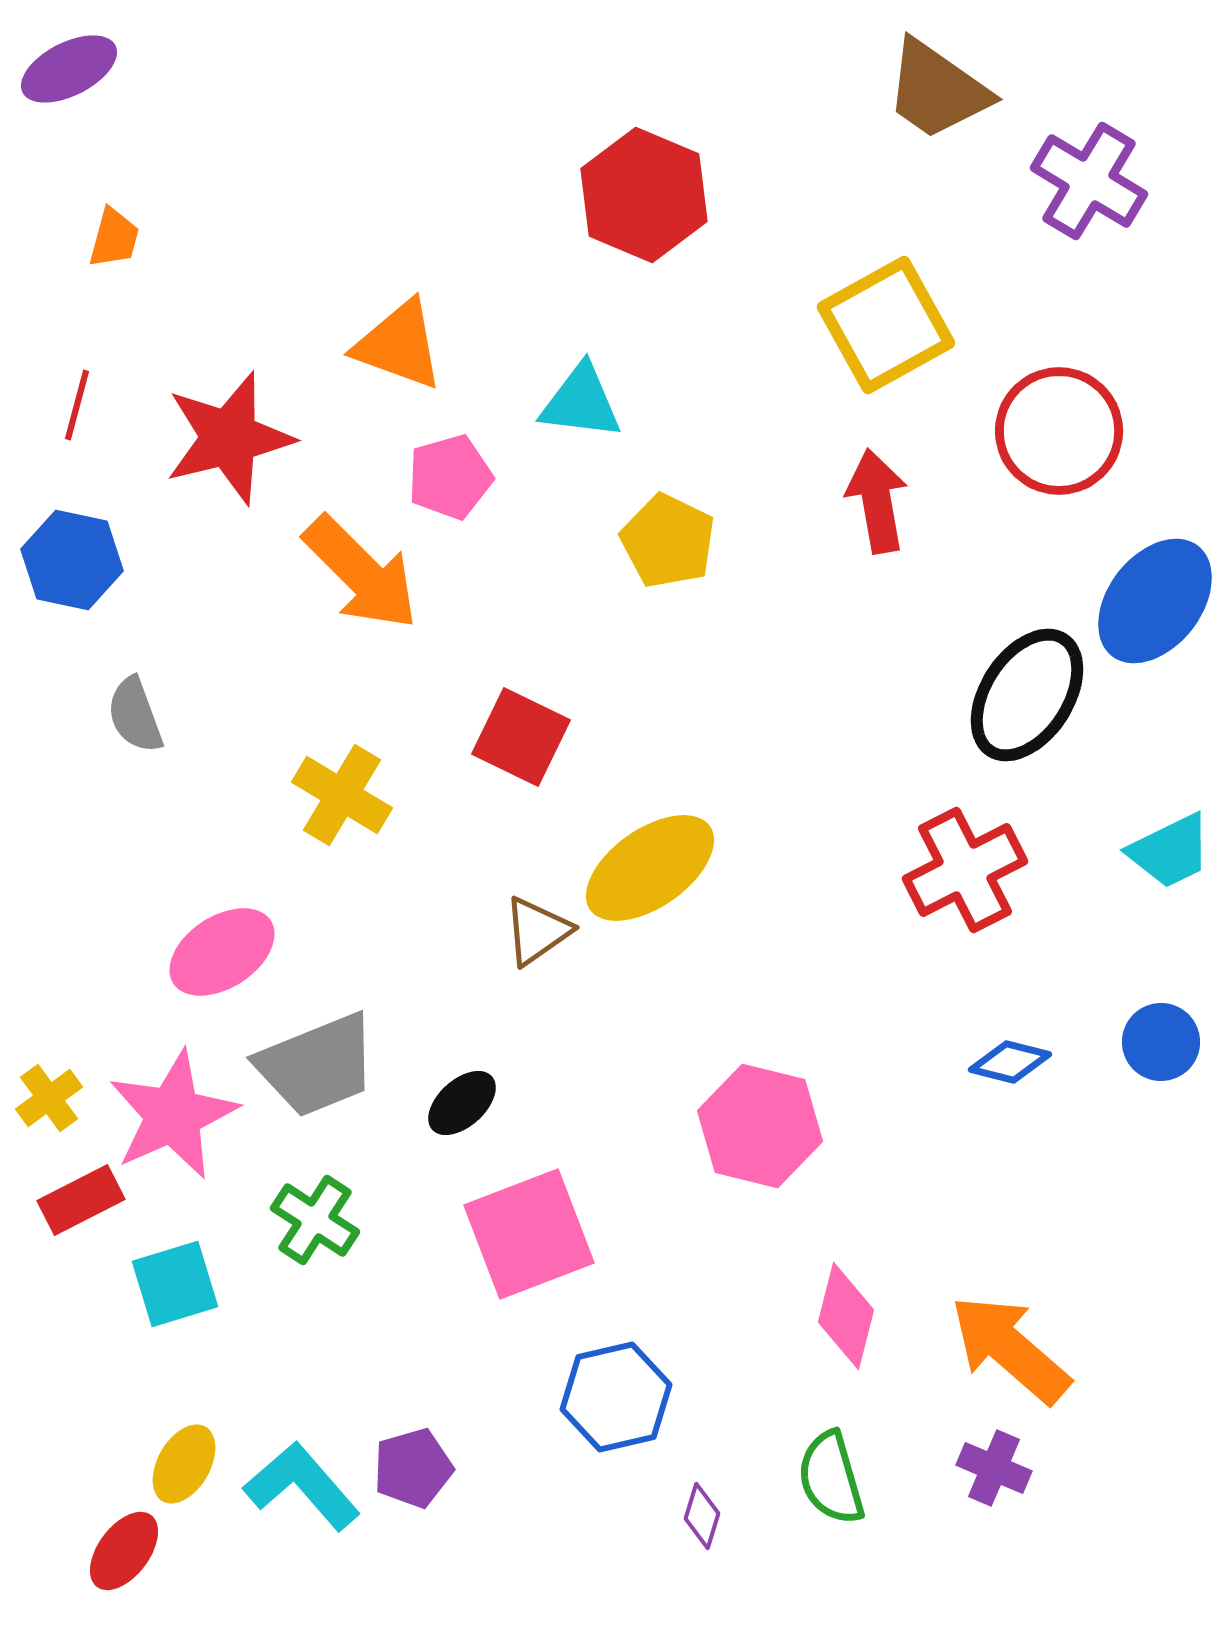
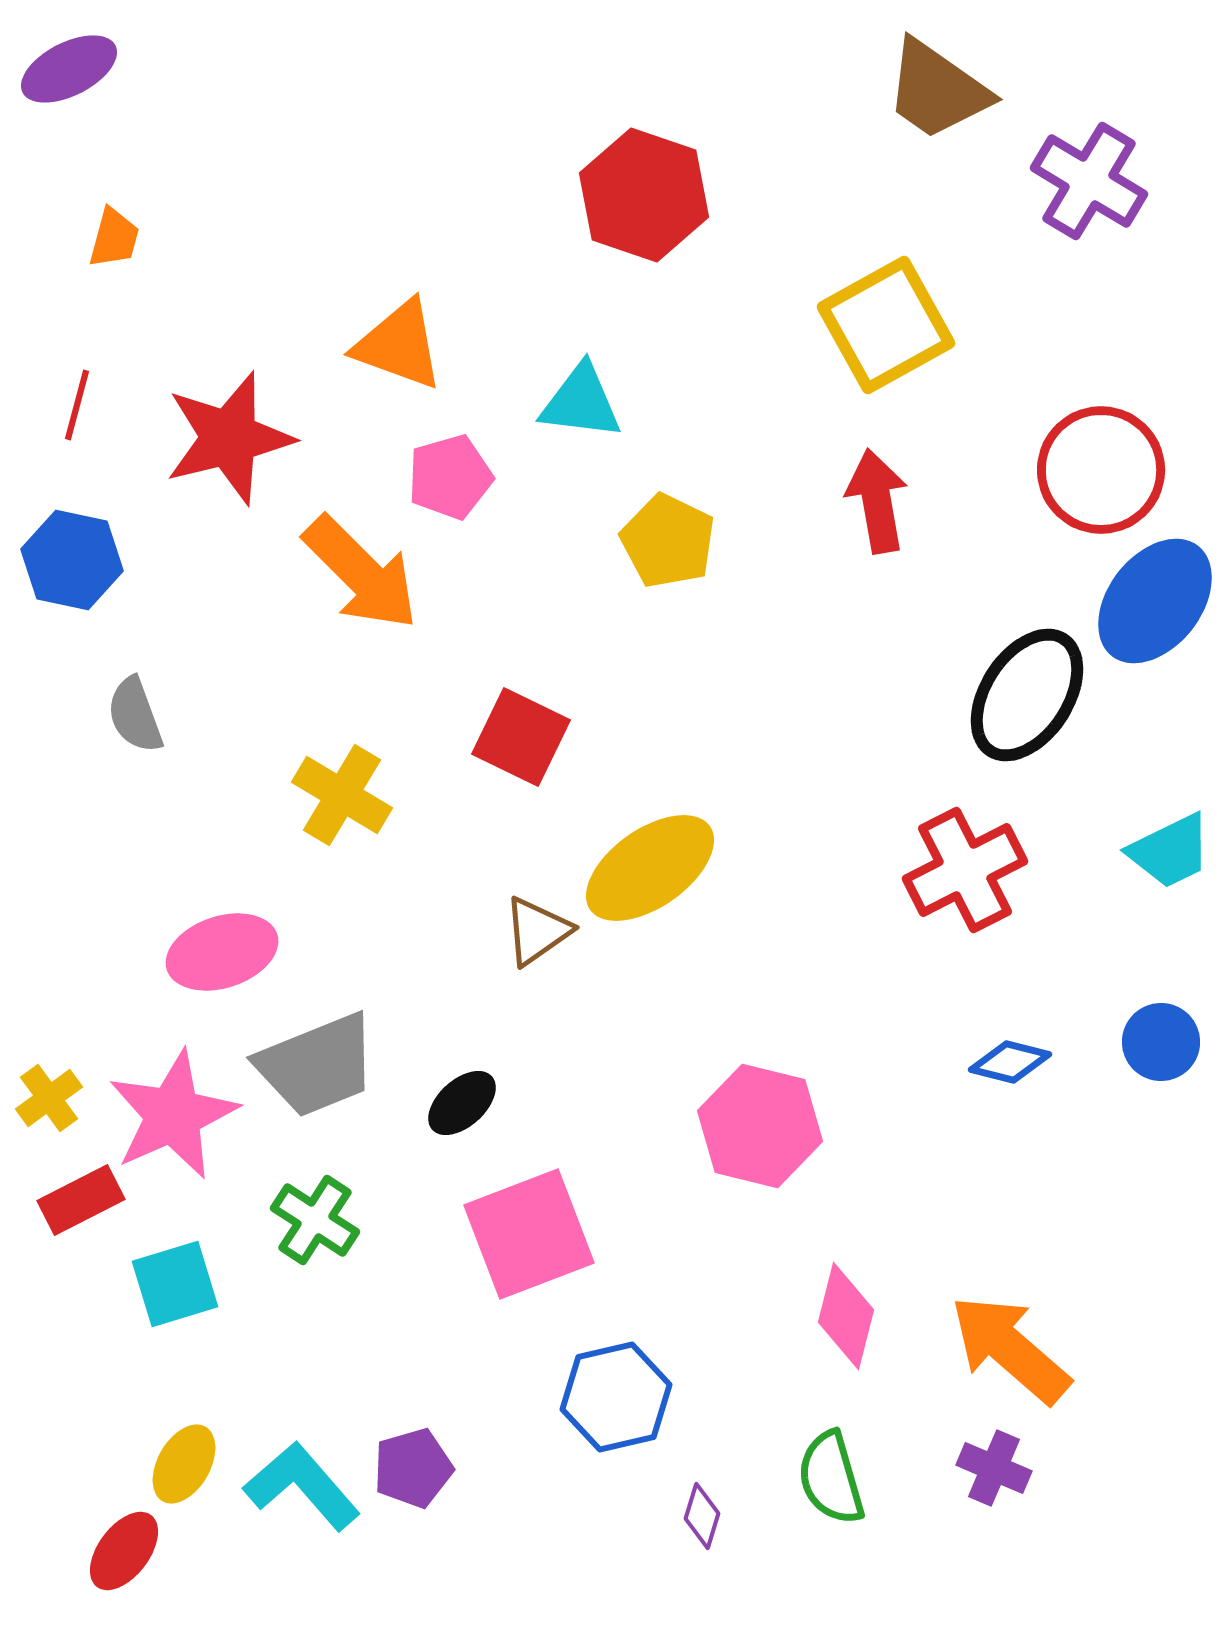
red hexagon at (644, 195): rotated 4 degrees counterclockwise
red circle at (1059, 431): moved 42 px right, 39 px down
pink ellipse at (222, 952): rotated 15 degrees clockwise
